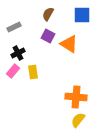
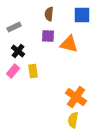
brown semicircle: moved 1 px right; rotated 24 degrees counterclockwise
purple square: rotated 24 degrees counterclockwise
orange triangle: rotated 18 degrees counterclockwise
black cross: moved 2 px up; rotated 24 degrees counterclockwise
yellow rectangle: moved 1 px up
orange cross: rotated 30 degrees clockwise
yellow semicircle: moved 5 px left; rotated 28 degrees counterclockwise
